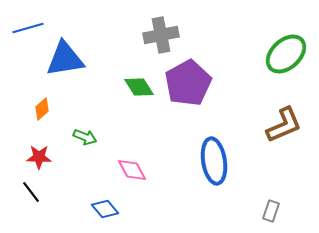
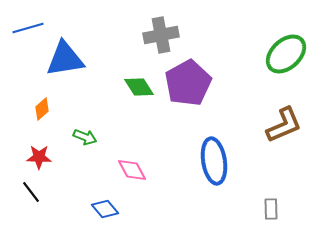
gray rectangle: moved 2 px up; rotated 20 degrees counterclockwise
